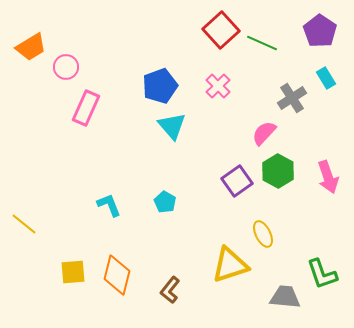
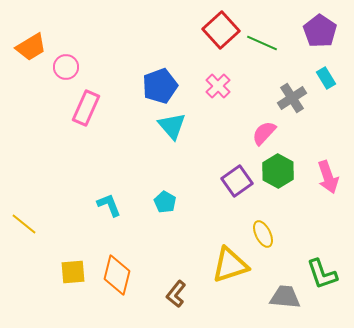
brown L-shape: moved 6 px right, 4 px down
